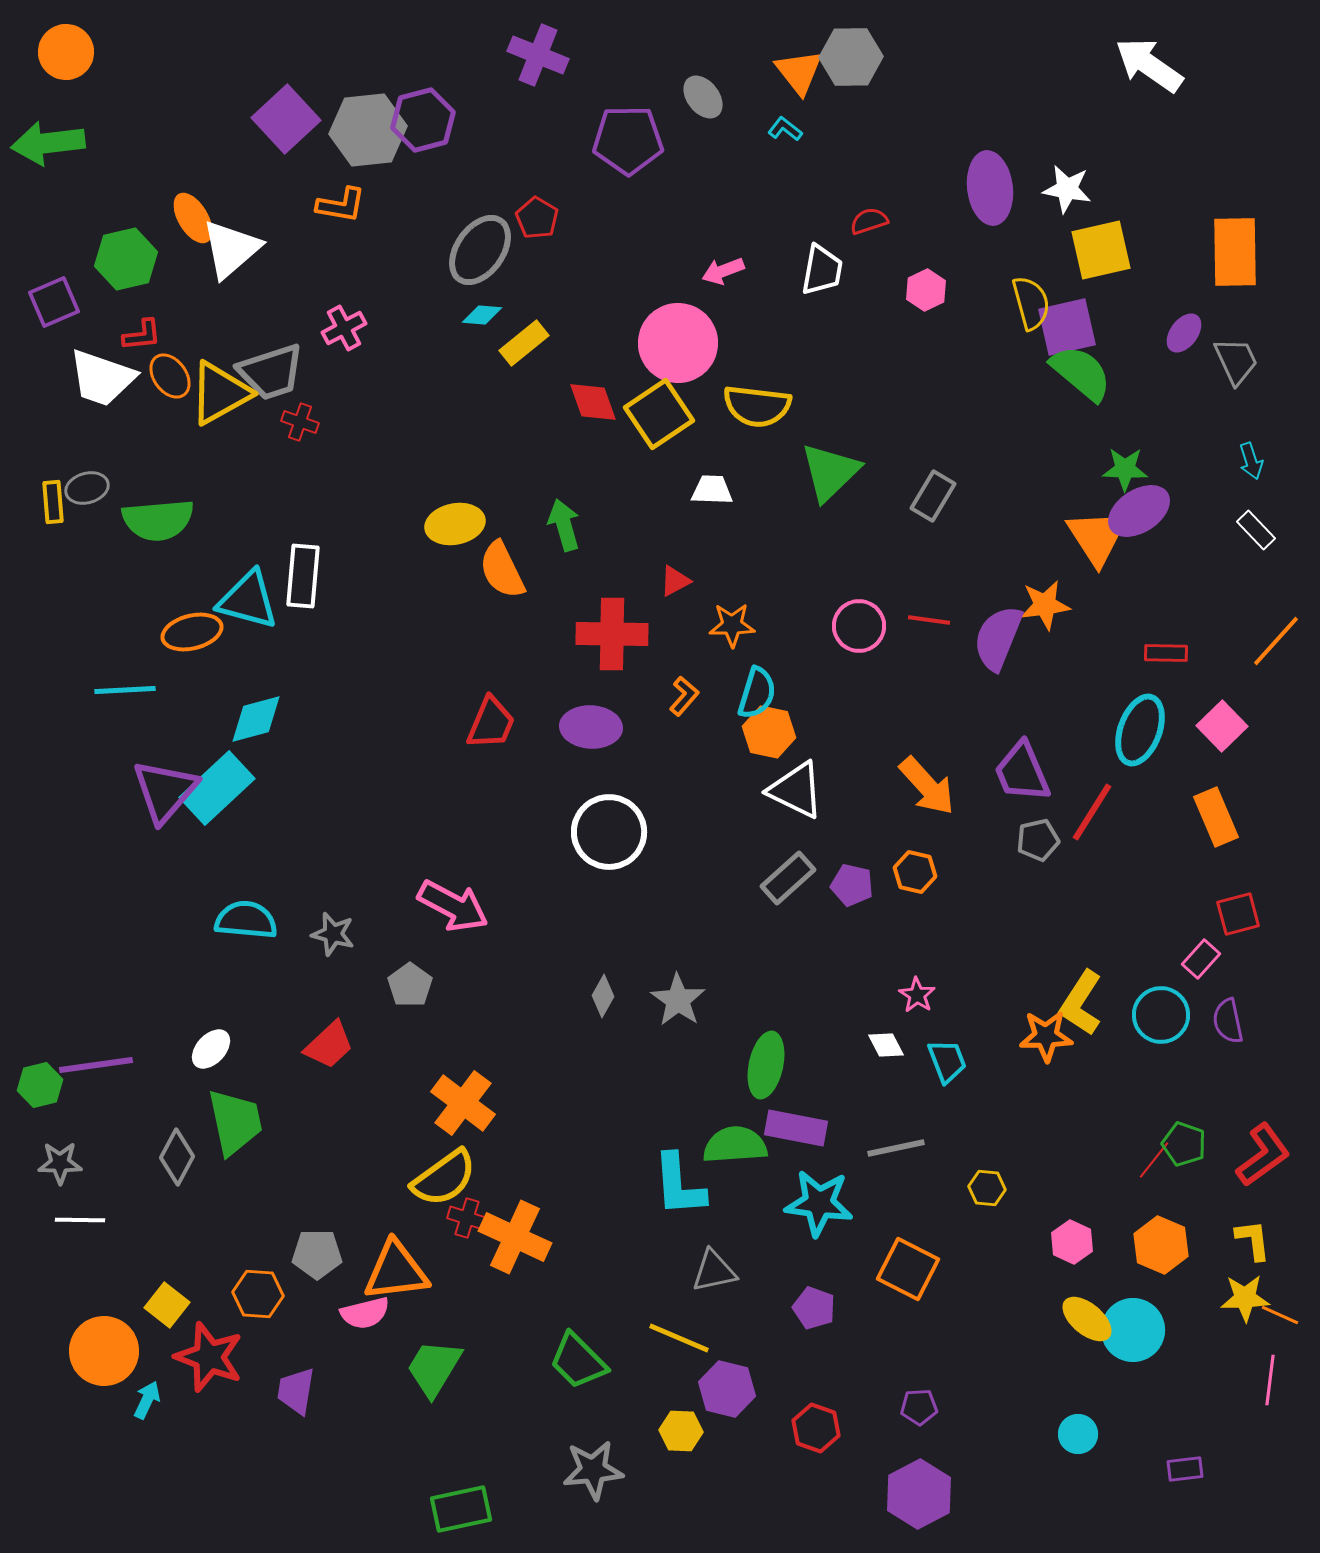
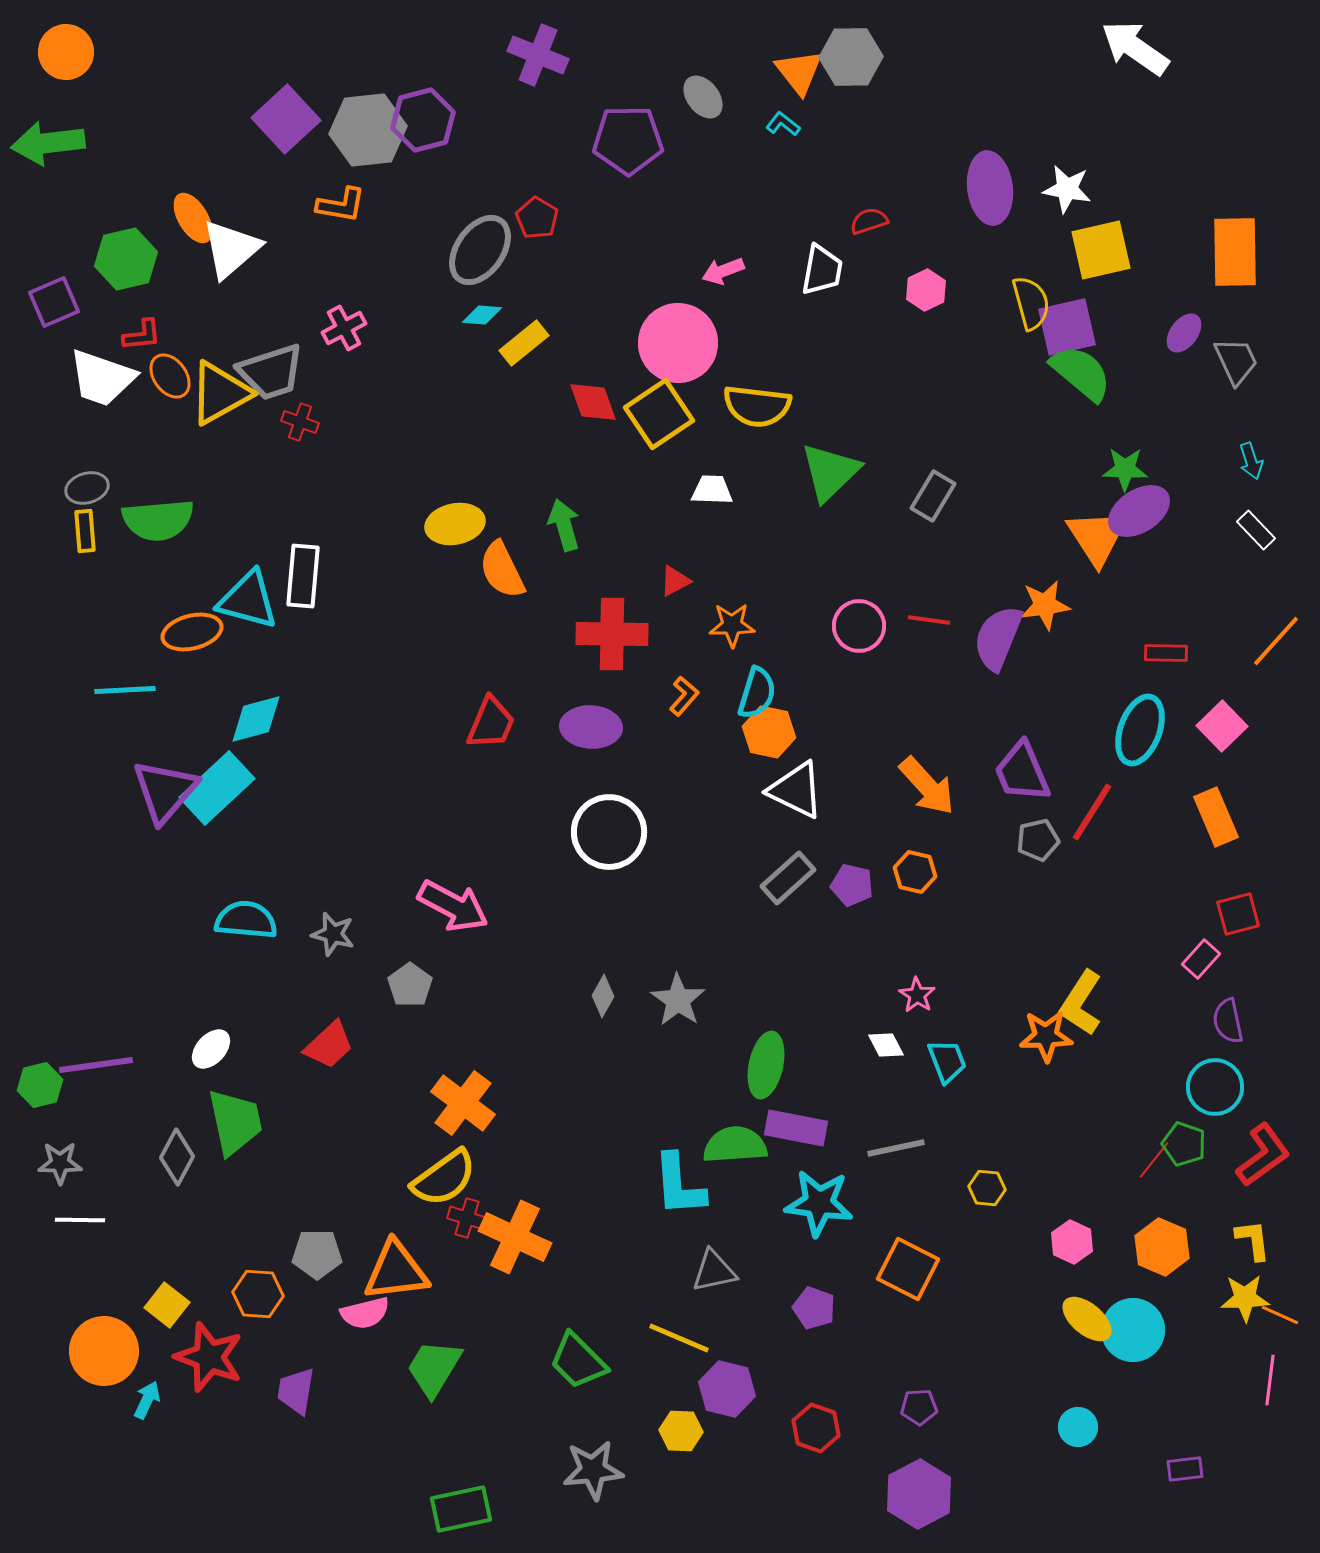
white arrow at (1149, 65): moved 14 px left, 17 px up
cyan L-shape at (785, 129): moved 2 px left, 5 px up
yellow rectangle at (53, 502): moved 32 px right, 29 px down
cyan circle at (1161, 1015): moved 54 px right, 72 px down
orange hexagon at (1161, 1245): moved 1 px right, 2 px down
cyan circle at (1078, 1434): moved 7 px up
